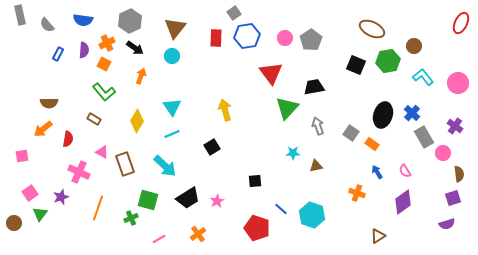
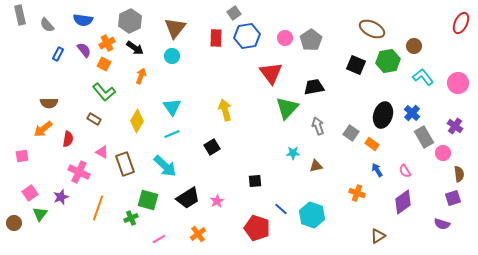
purple semicircle at (84, 50): rotated 42 degrees counterclockwise
blue arrow at (377, 172): moved 2 px up
purple semicircle at (447, 224): moved 5 px left; rotated 35 degrees clockwise
